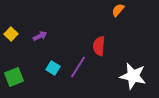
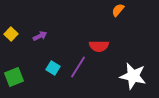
red semicircle: rotated 96 degrees counterclockwise
